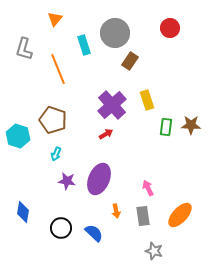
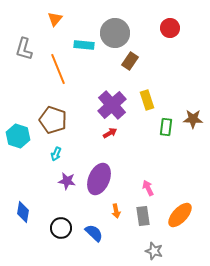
cyan rectangle: rotated 66 degrees counterclockwise
brown star: moved 2 px right, 6 px up
red arrow: moved 4 px right, 1 px up
